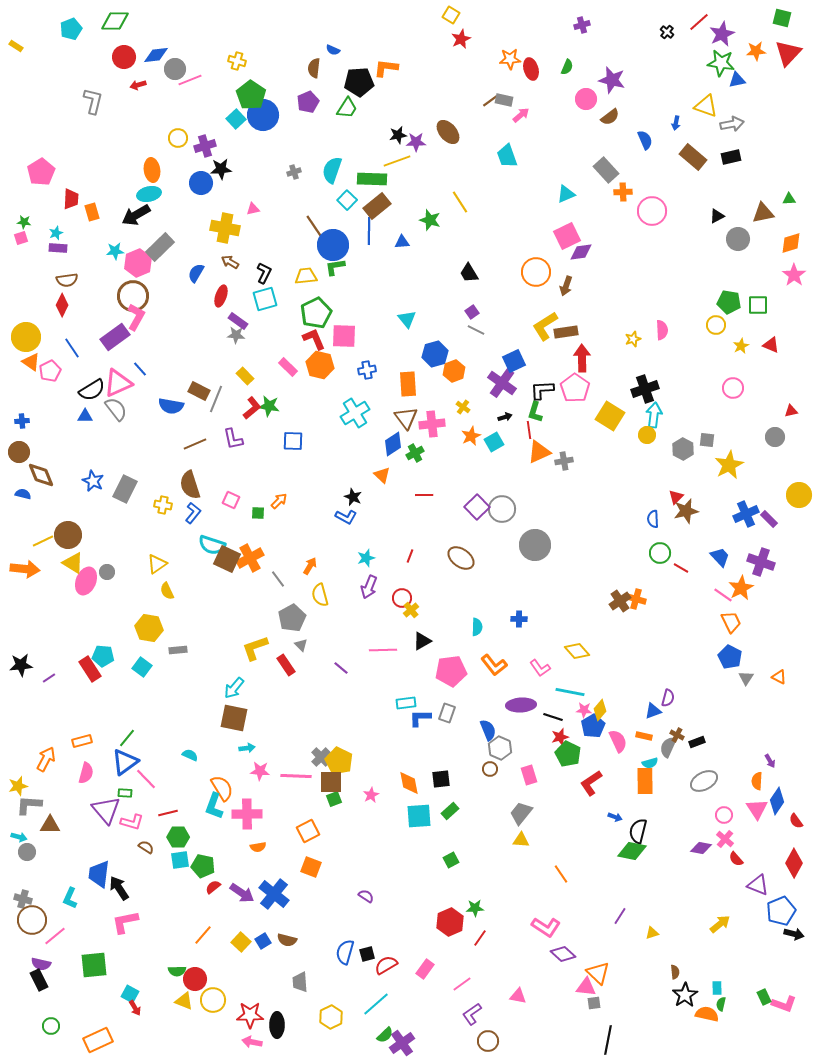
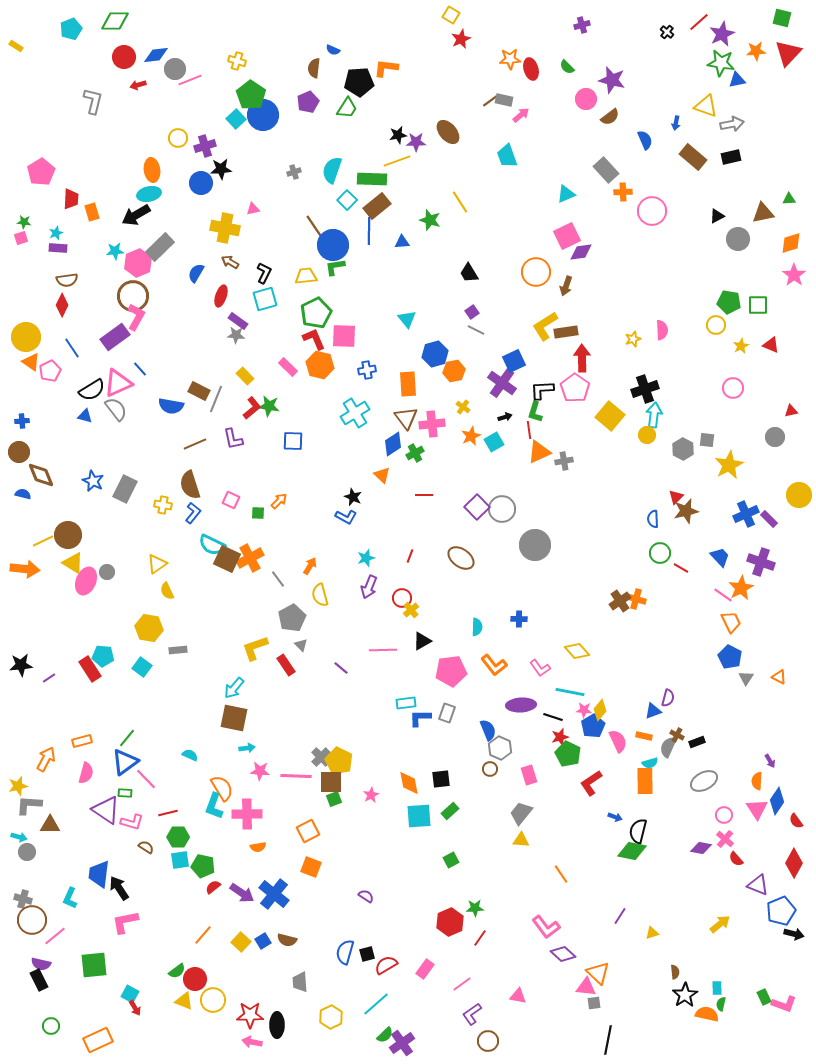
green semicircle at (567, 67): rotated 112 degrees clockwise
orange hexagon at (454, 371): rotated 10 degrees clockwise
blue triangle at (85, 416): rotated 14 degrees clockwise
yellow square at (610, 416): rotated 8 degrees clockwise
cyan semicircle at (212, 545): rotated 8 degrees clockwise
purple triangle at (106, 810): rotated 16 degrees counterclockwise
pink L-shape at (546, 927): rotated 20 degrees clockwise
green semicircle at (177, 971): rotated 36 degrees counterclockwise
